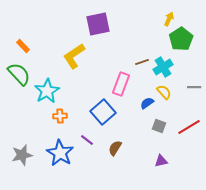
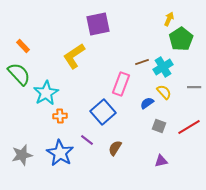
cyan star: moved 1 px left, 2 px down
